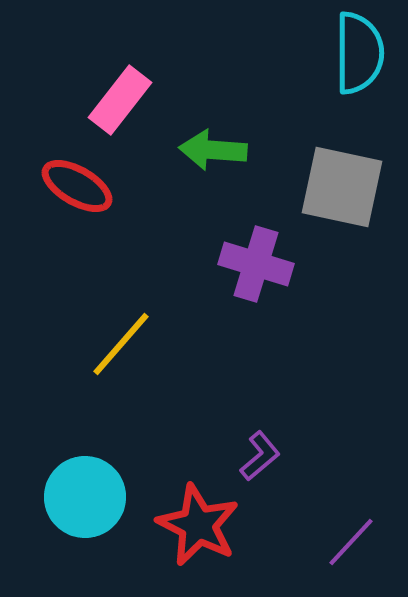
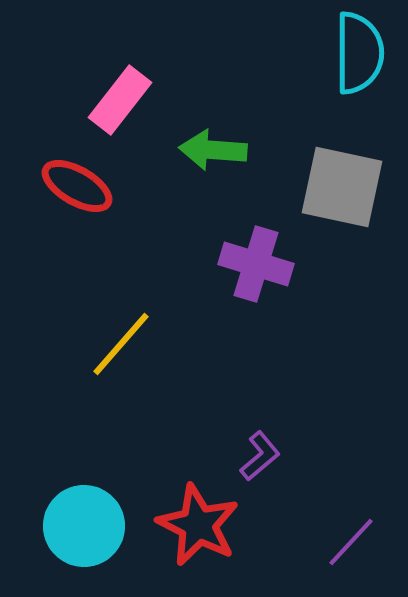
cyan circle: moved 1 px left, 29 px down
